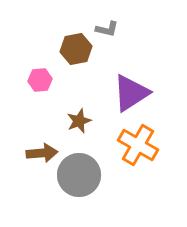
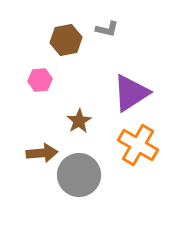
brown hexagon: moved 10 px left, 9 px up
brown star: rotated 10 degrees counterclockwise
